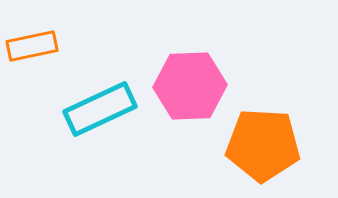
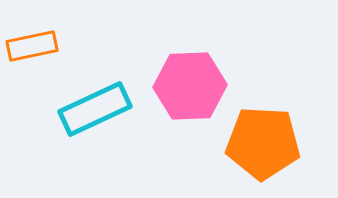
cyan rectangle: moved 5 px left
orange pentagon: moved 2 px up
